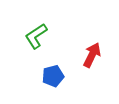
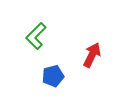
green L-shape: rotated 12 degrees counterclockwise
